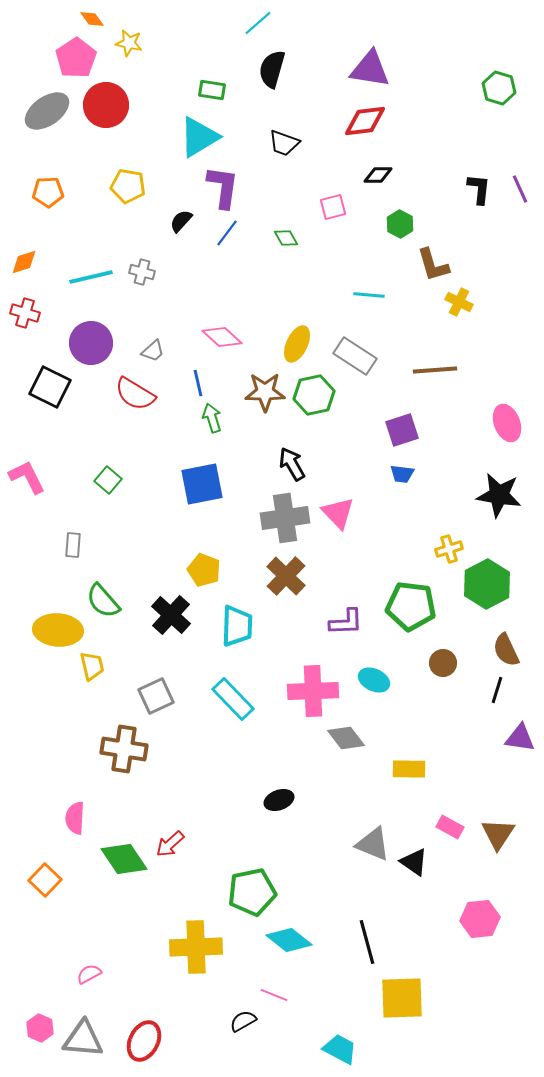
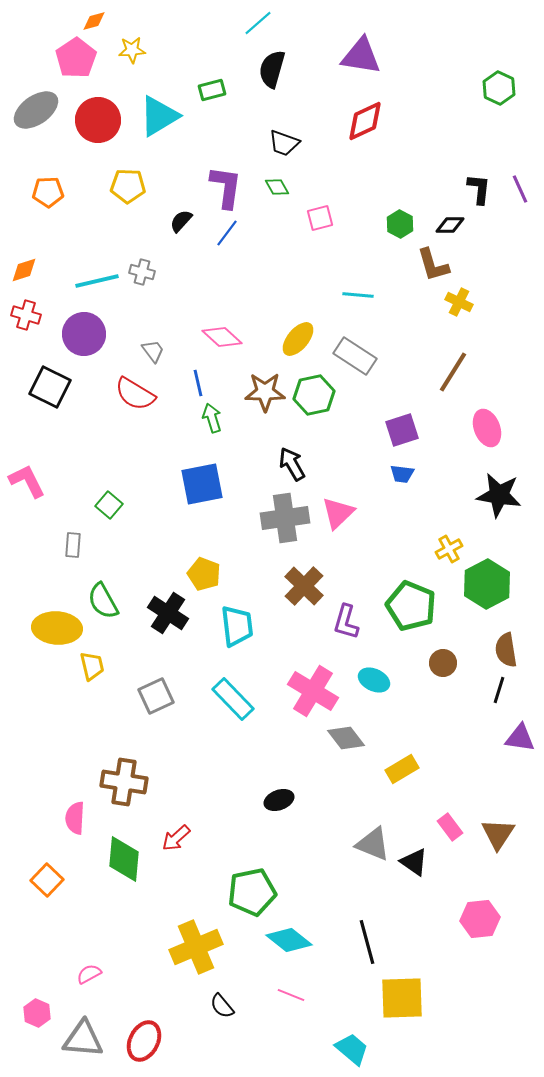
orange diamond at (92, 19): moved 2 px right, 2 px down; rotated 70 degrees counterclockwise
yellow star at (129, 43): moved 3 px right, 7 px down; rotated 16 degrees counterclockwise
purple triangle at (370, 69): moved 9 px left, 13 px up
green hexagon at (499, 88): rotated 8 degrees clockwise
green rectangle at (212, 90): rotated 24 degrees counterclockwise
red circle at (106, 105): moved 8 px left, 15 px down
gray ellipse at (47, 111): moved 11 px left, 1 px up
red diamond at (365, 121): rotated 18 degrees counterclockwise
cyan triangle at (199, 137): moved 40 px left, 21 px up
black diamond at (378, 175): moved 72 px right, 50 px down
yellow pentagon at (128, 186): rotated 8 degrees counterclockwise
purple L-shape at (223, 187): moved 3 px right
pink square at (333, 207): moved 13 px left, 11 px down
green diamond at (286, 238): moved 9 px left, 51 px up
orange diamond at (24, 262): moved 8 px down
cyan line at (91, 277): moved 6 px right, 4 px down
cyan line at (369, 295): moved 11 px left
red cross at (25, 313): moved 1 px right, 2 px down
purple circle at (91, 343): moved 7 px left, 9 px up
yellow ellipse at (297, 344): moved 1 px right, 5 px up; rotated 15 degrees clockwise
gray trapezoid at (153, 351): rotated 85 degrees counterclockwise
brown line at (435, 370): moved 18 px right, 2 px down; rotated 54 degrees counterclockwise
pink ellipse at (507, 423): moved 20 px left, 5 px down
pink L-shape at (27, 477): moved 4 px down
green square at (108, 480): moved 1 px right, 25 px down
pink triangle at (338, 513): rotated 30 degrees clockwise
yellow cross at (449, 549): rotated 12 degrees counterclockwise
yellow pentagon at (204, 570): moved 4 px down
brown cross at (286, 576): moved 18 px right, 10 px down
green semicircle at (103, 601): rotated 12 degrees clockwise
green pentagon at (411, 606): rotated 15 degrees clockwise
black cross at (171, 615): moved 3 px left, 2 px up; rotated 9 degrees counterclockwise
purple L-shape at (346, 622): rotated 108 degrees clockwise
cyan trapezoid at (237, 626): rotated 9 degrees counterclockwise
yellow ellipse at (58, 630): moved 1 px left, 2 px up
brown semicircle at (506, 650): rotated 16 degrees clockwise
black line at (497, 690): moved 2 px right
pink cross at (313, 691): rotated 33 degrees clockwise
brown cross at (124, 749): moved 33 px down
yellow rectangle at (409, 769): moved 7 px left; rotated 32 degrees counterclockwise
pink rectangle at (450, 827): rotated 24 degrees clockwise
red arrow at (170, 844): moved 6 px right, 6 px up
green diamond at (124, 859): rotated 39 degrees clockwise
orange square at (45, 880): moved 2 px right
yellow cross at (196, 947): rotated 21 degrees counterclockwise
pink line at (274, 995): moved 17 px right
black semicircle at (243, 1021): moved 21 px left, 15 px up; rotated 100 degrees counterclockwise
pink hexagon at (40, 1028): moved 3 px left, 15 px up
cyan trapezoid at (340, 1049): moved 12 px right; rotated 12 degrees clockwise
